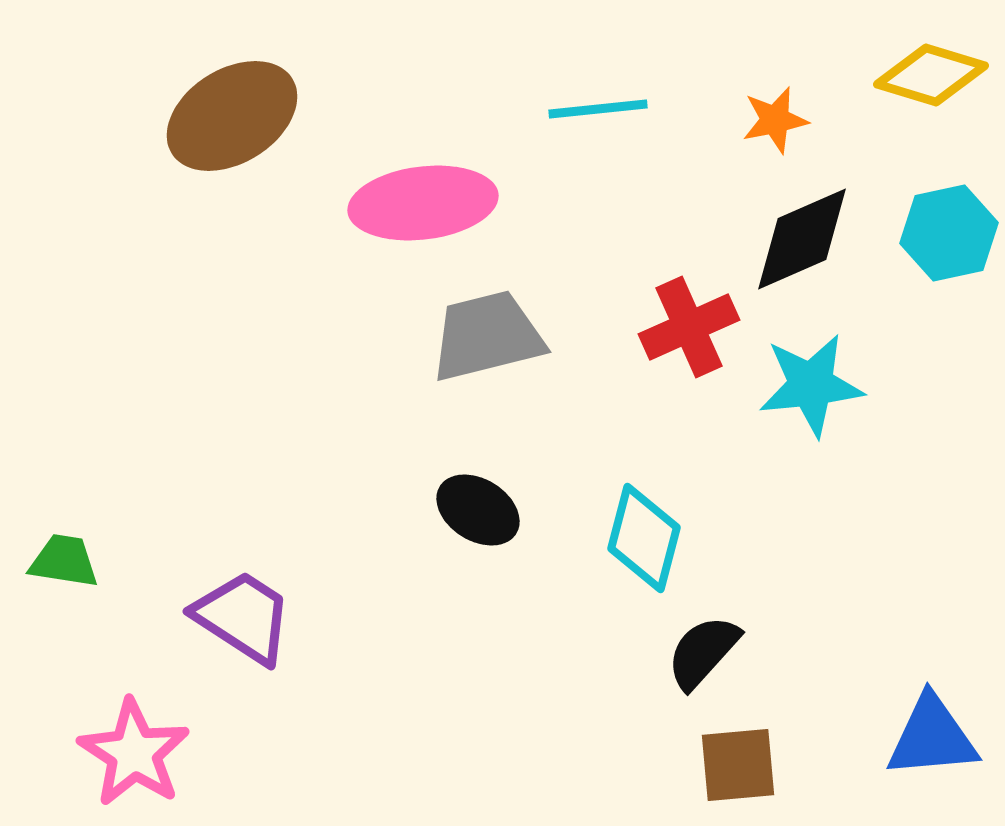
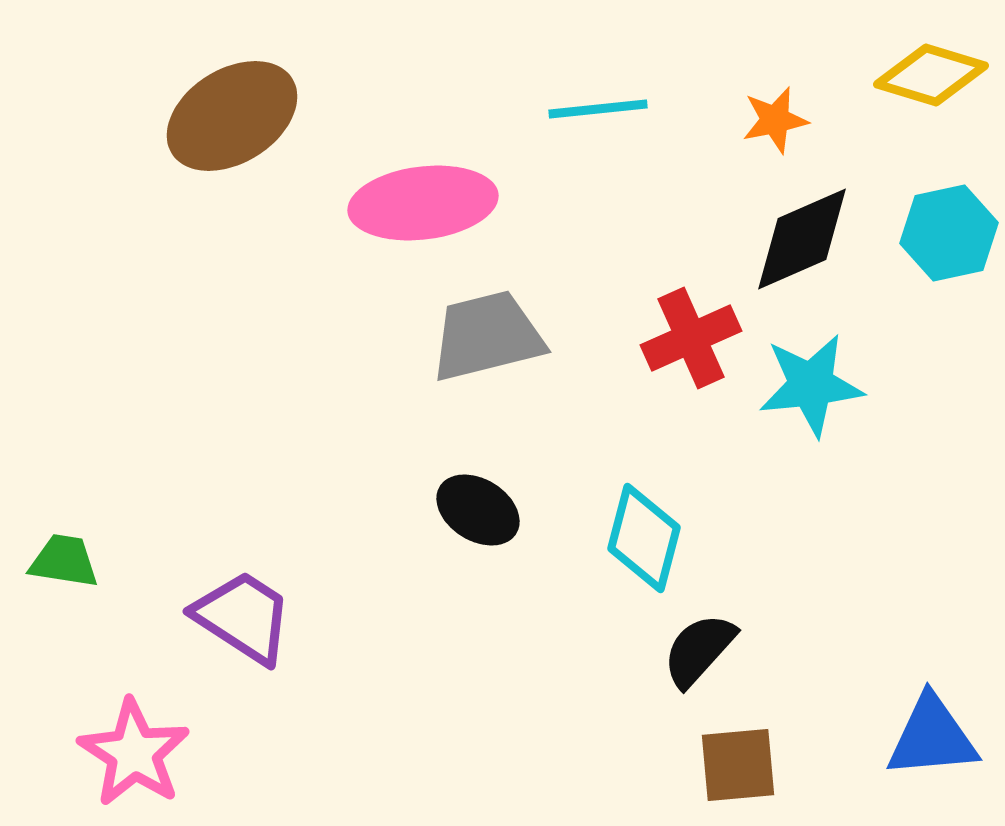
red cross: moved 2 px right, 11 px down
black semicircle: moved 4 px left, 2 px up
